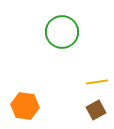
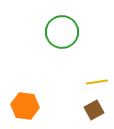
brown square: moved 2 px left
